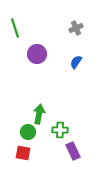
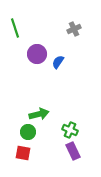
gray cross: moved 2 px left, 1 px down
blue semicircle: moved 18 px left
green arrow: rotated 66 degrees clockwise
green cross: moved 10 px right; rotated 21 degrees clockwise
